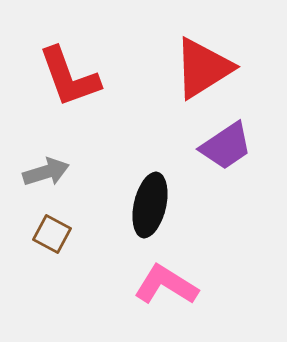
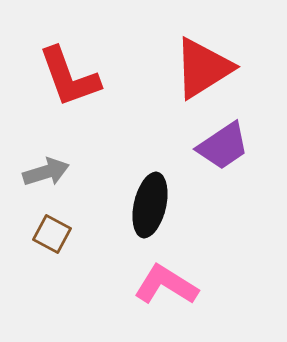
purple trapezoid: moved 3 px left
